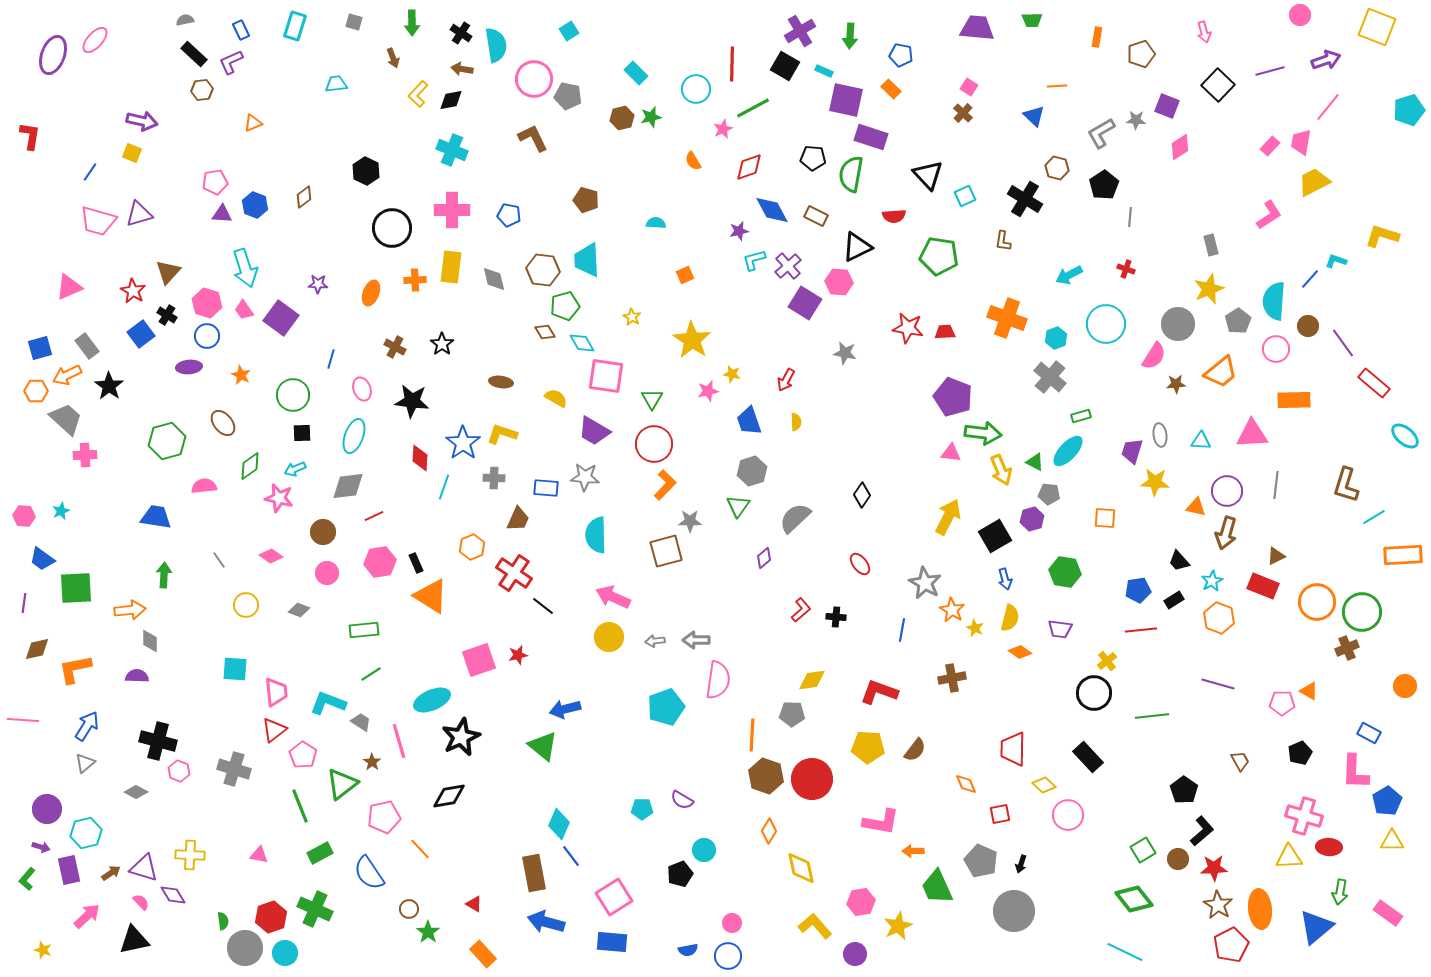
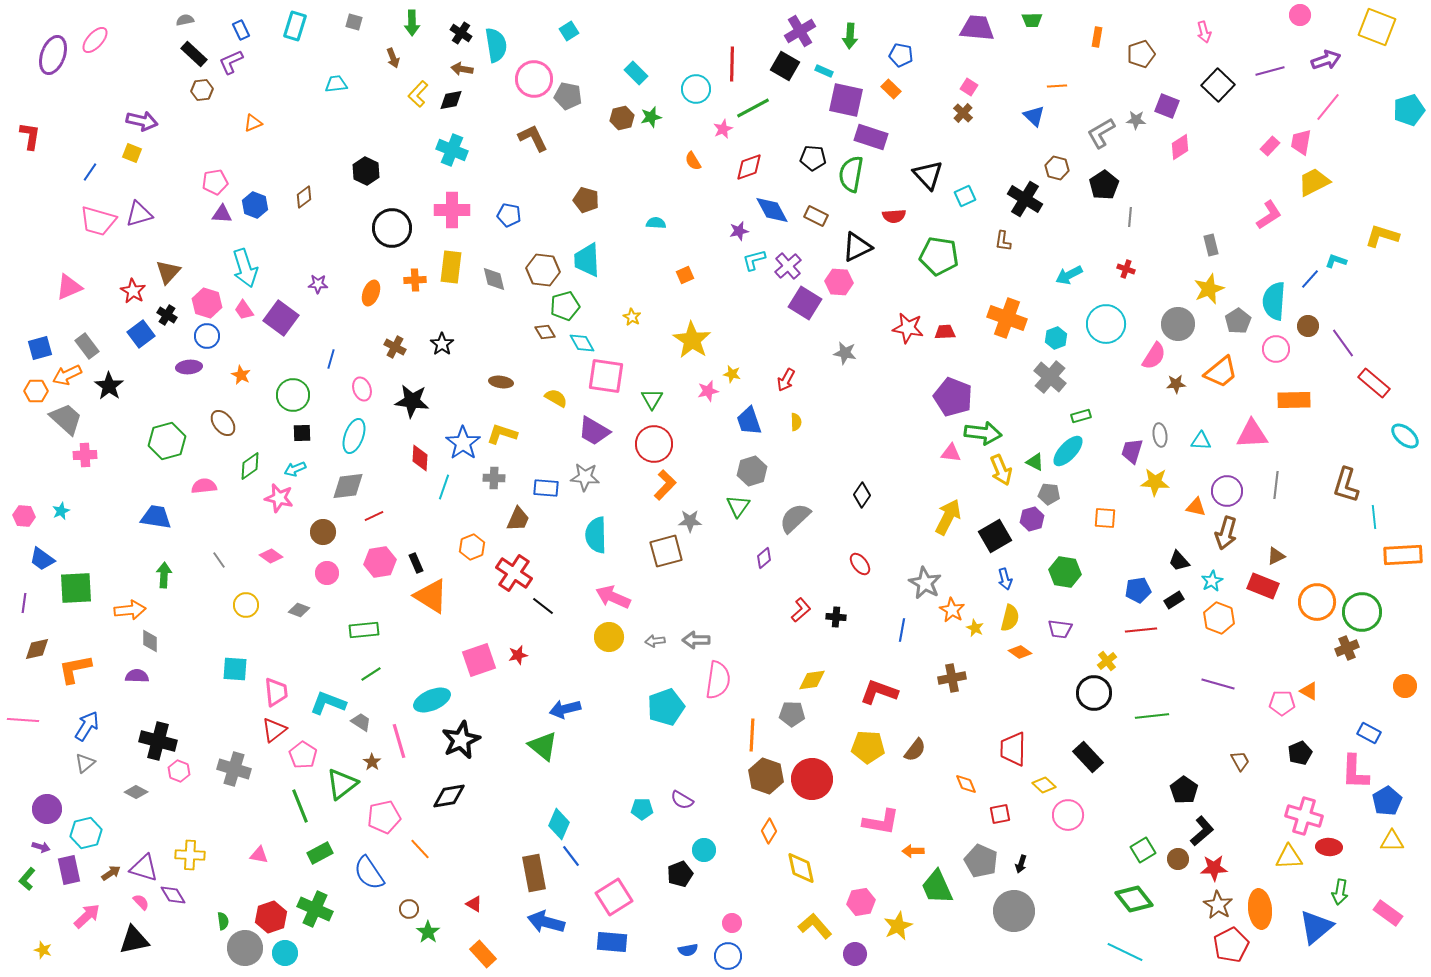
cyan line at (1374, 517): rotated 65 degrees counterclockwise
black star at (461, 737): moved 3 px down
